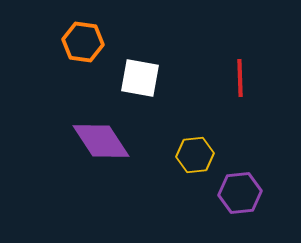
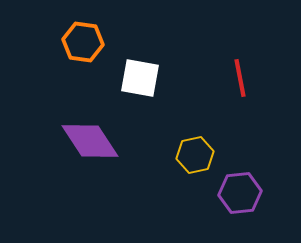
red line: rotated 9 degrees counterclockwise
purple diamond: moved 11 px left
yellow hexagon: rotated 6 degrees counterclockwise
